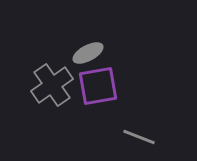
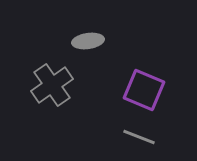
gray ellipse: moved 12 px up; rotated 20 degrees clockwise
purple square: moved 46 px right, 4 px down; rotated 33 degrees clockwise
